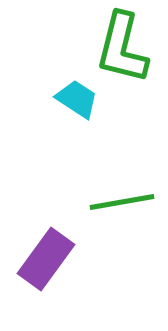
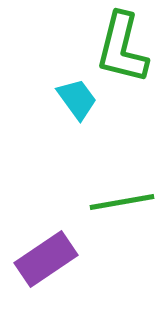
cyan trapezoid: rotated 21 degrees clockwise
purple rectangle: rotated 20 degrees clockwise
